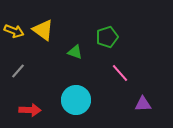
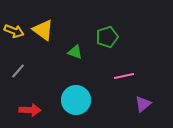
pink line: moved 4 px right, 3 px down; rotated 60 degrees counterclockwise
purple triangle: rotated 36 degrees counterclockwise
